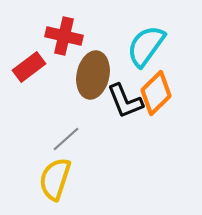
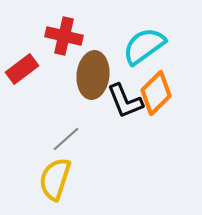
cyan semicircle: moved 2 px left; rotated 18 degrees clockwise
red rectangle: moved 7 px left, 2 px down
brown ellipse: rotated 6 degrees counterclockwise
